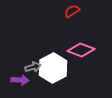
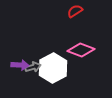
red semicircle: moved 3 px right
purple arrow: moved 15 px up
